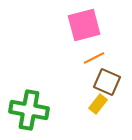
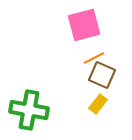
brown square: moved 5 px left, 7 px up
